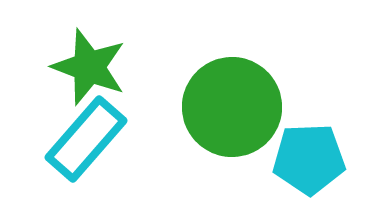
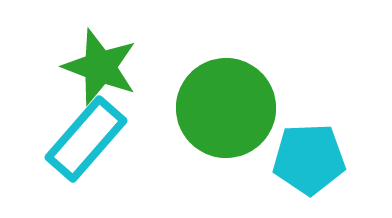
green star: moved 11 px right
green circle: moved 6 px left, 1 px down
